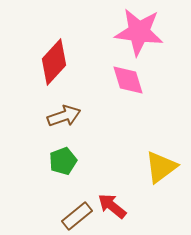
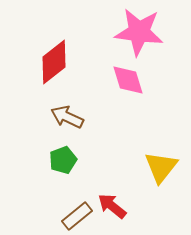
red diamond: rotated 9 degrees clockwise
brown arrow: moved 3 px right, 1 px down; rotated 136 degrees counterclockwise
green pentagon: moved 1 px up
yellow triangle: rotated 15 degrees counterclockwise
